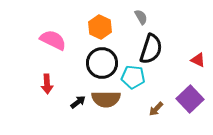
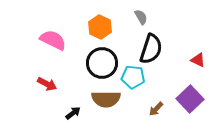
red arrow: rotated 60 degrees counterclockwise
black arrow: moved 5 px left, 11 px down
